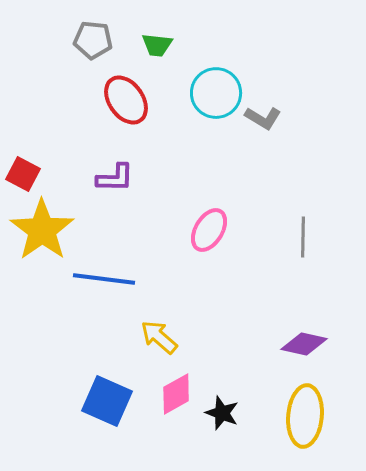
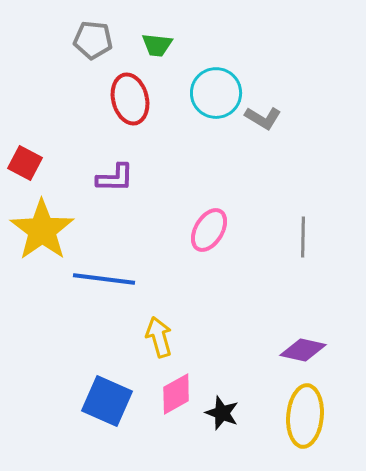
red ellipse: moved 4 px right, 1 px up; rotated 21 degrees clockwise
red square: moved 2 px right, 11 px up
yellow arrow: rotated 33 degrees clockwise
purple diamond: moved 1 px left, 6 px down
